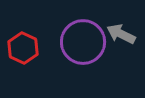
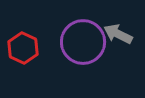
gray arrow: moved 3 px left
